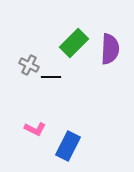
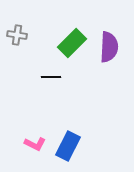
green rectangle: moved 2 px left
purple semicircle: moved 1 px left, 2 px up
gray cross: moved 12 px left, 30 px up; rotated 18 degrees counterclockwise
pink L-shape: moved 15 px down
